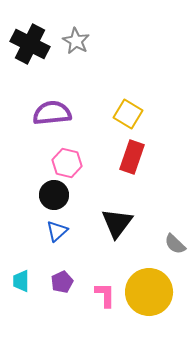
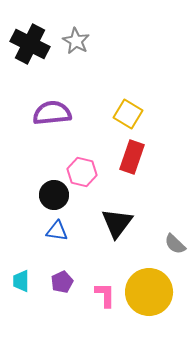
pink hexagon: moved 15 px right, 9 px down
blue triangle: rotated 50 degrees clockwise
